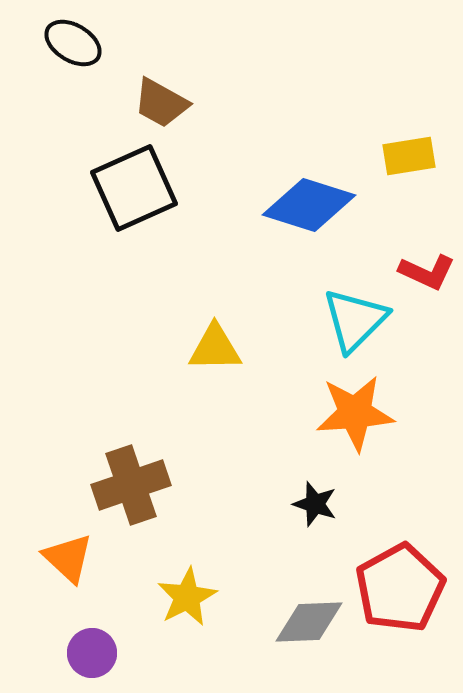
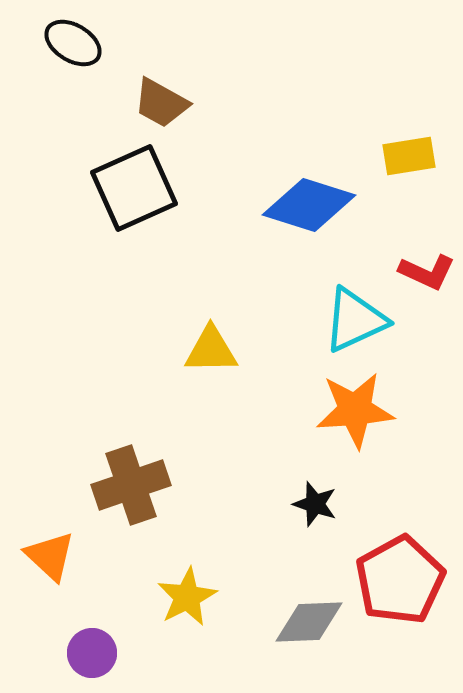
cyan triangle: rotated 20 degrees clockwise
yellow triangle: moved 4 px left, 2 px down
orange star: moved 3 px up
orange triangle: moved 18 px left, 2 px up
red pentagon: moved 8 px up
